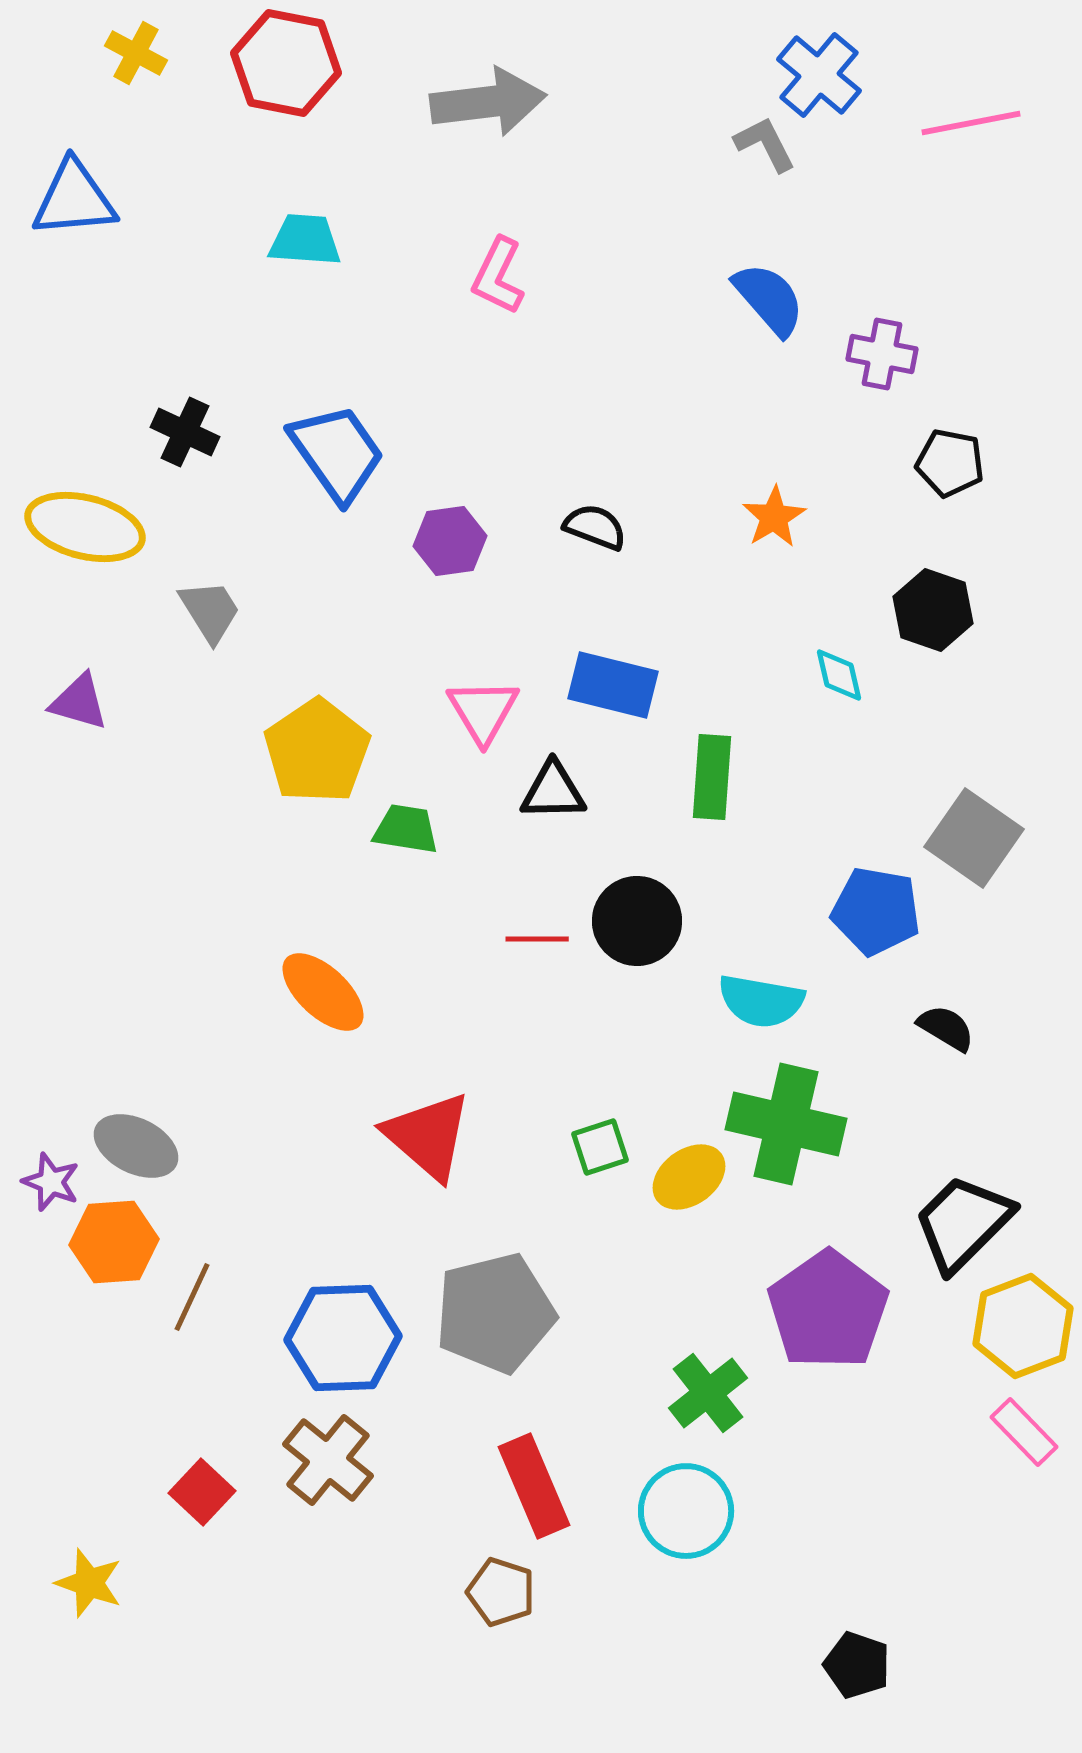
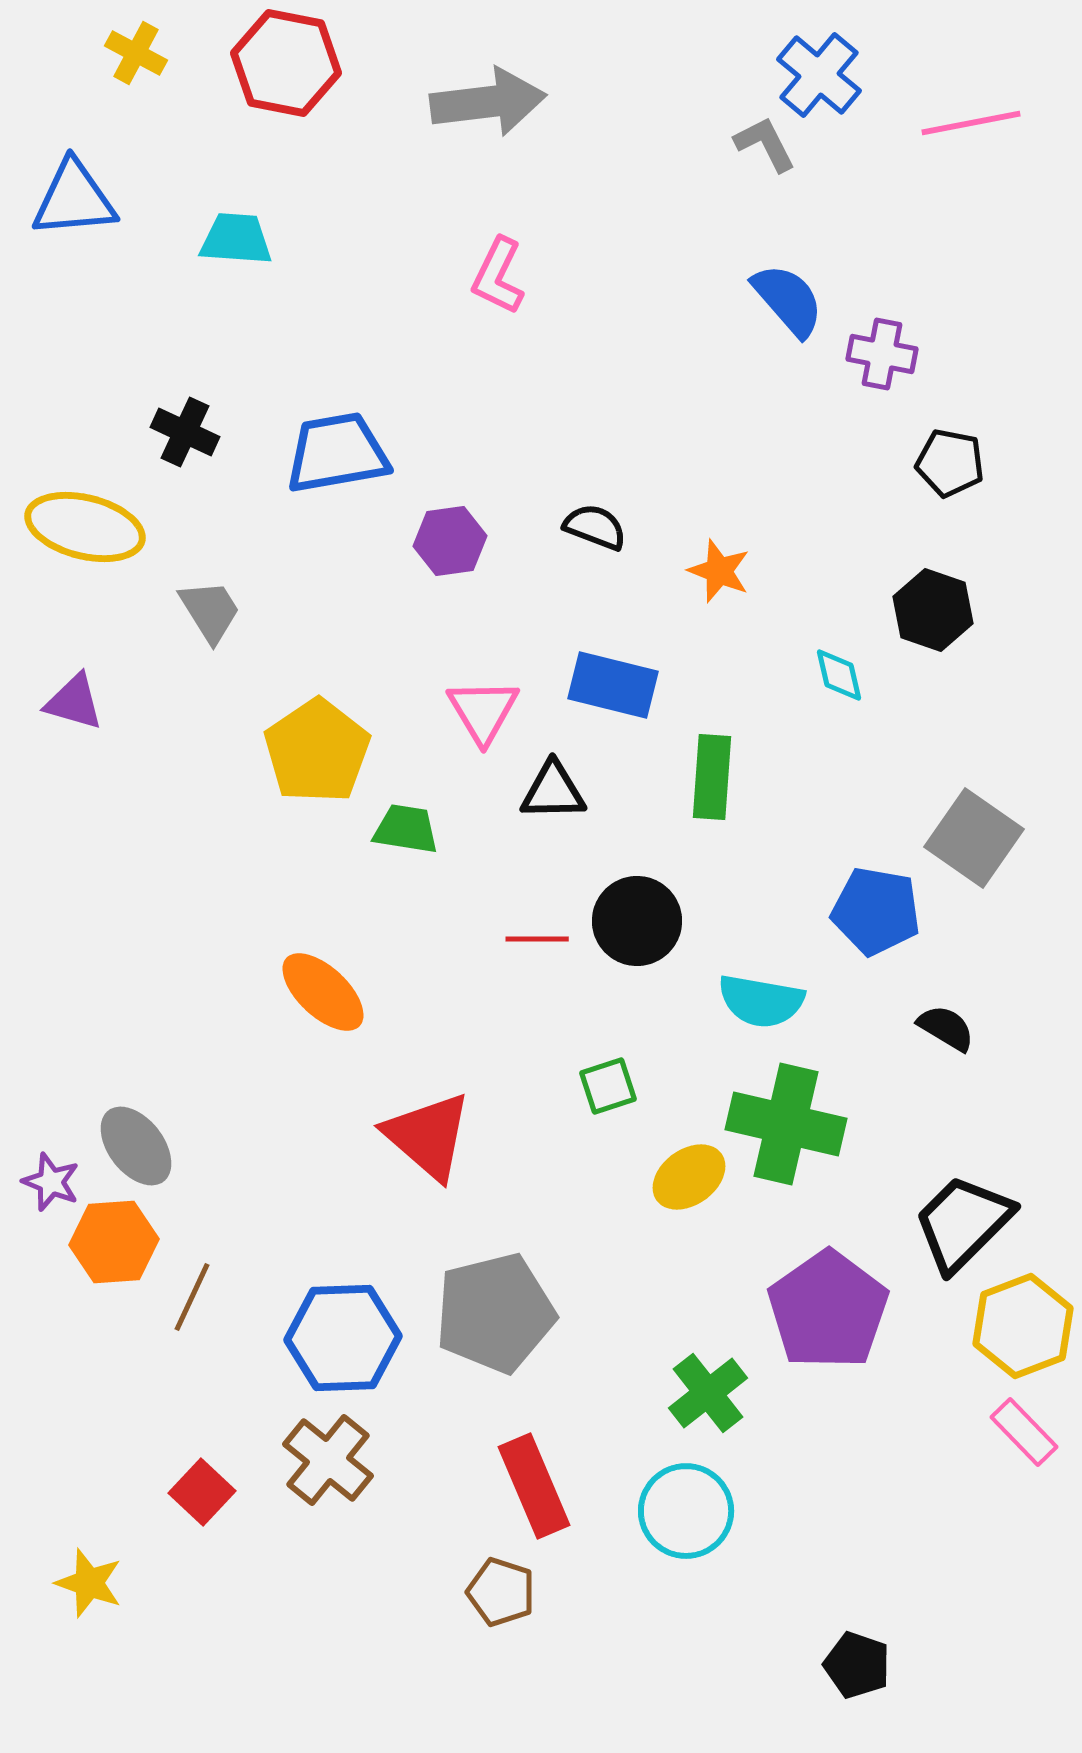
cyan trapezoid at (305, 240): moved 69 px left, 1 px up
blue semicircle at (769, 299): moved 19 px right, 1 px down
blue trapezoid at (337, 453): rotated 65 degrees counterclockwise
orange star at (774, 517): moved 55 px left, 54 px down; rotated 20 degrees counterclockwise
purple triangle at (79, 702): moved 5 px left
gray ellipse at (136, 1146): rotated 26 degrees clockwise
green square at (600, 1147): moved 8 px right, 61 px up
